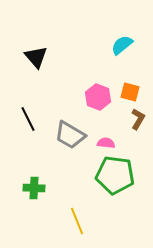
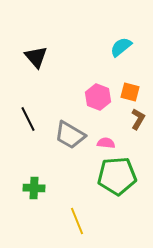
cyan semicircle: moved 1 px left, 2 px down
green pentagon: moved 2 px right, 1 px down; rotated 12 degrees counterclockwise
